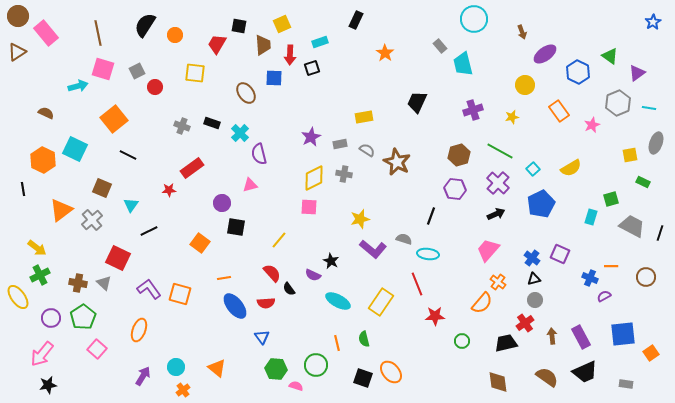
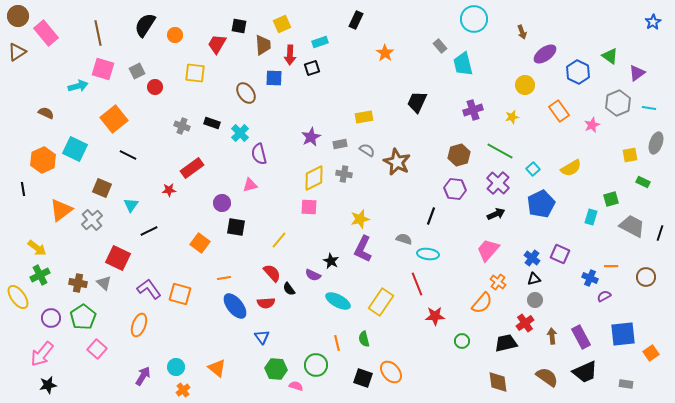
orange hexagon at (43, 160): rotated 10 degrees clockwise
purple L-shape at (373, 249): moved 10 px left; rotated 76 degrees clockwise
orange ellipse at (139, 330): moved 5 px up
